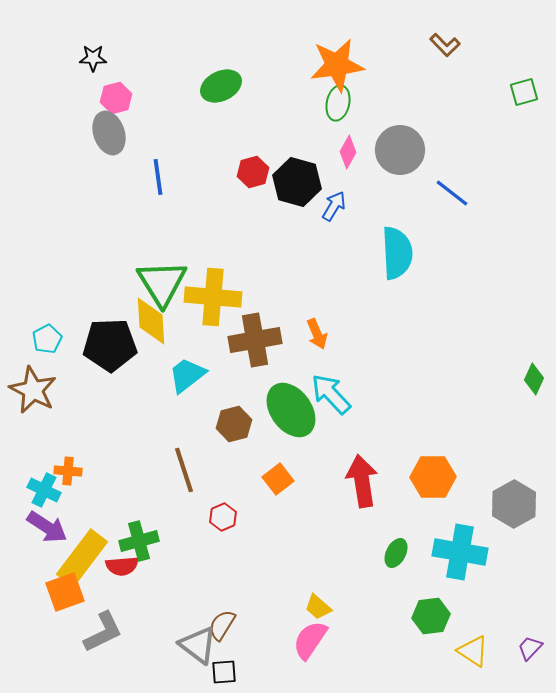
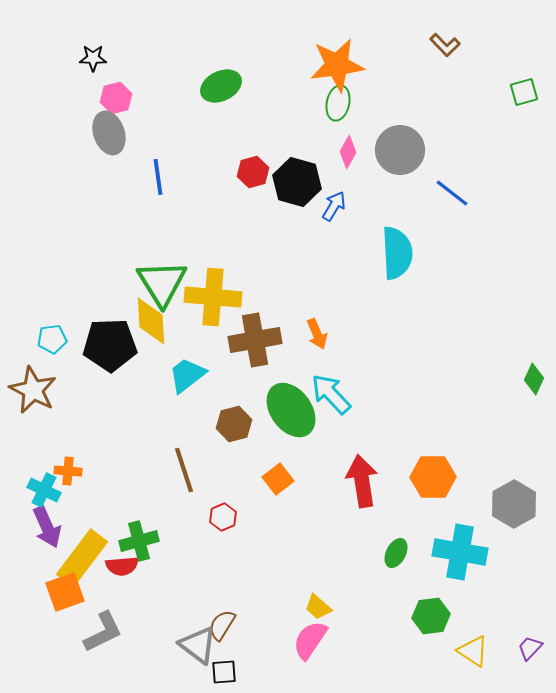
cyan pentagon at (47, 339): moved 5 px right; rotated 20 degrees clockwise
purple arrow at (47, 527): rotated 33 degrees clockwise
